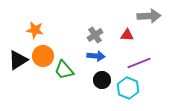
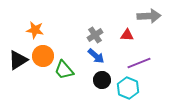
blue arrow: rotated 36 degrees clockwise
